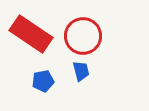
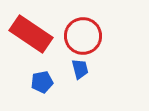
blue trapezoid: moved 1 px left, 2 px up
blue pentagon: moved 1 px left, 1 px down
